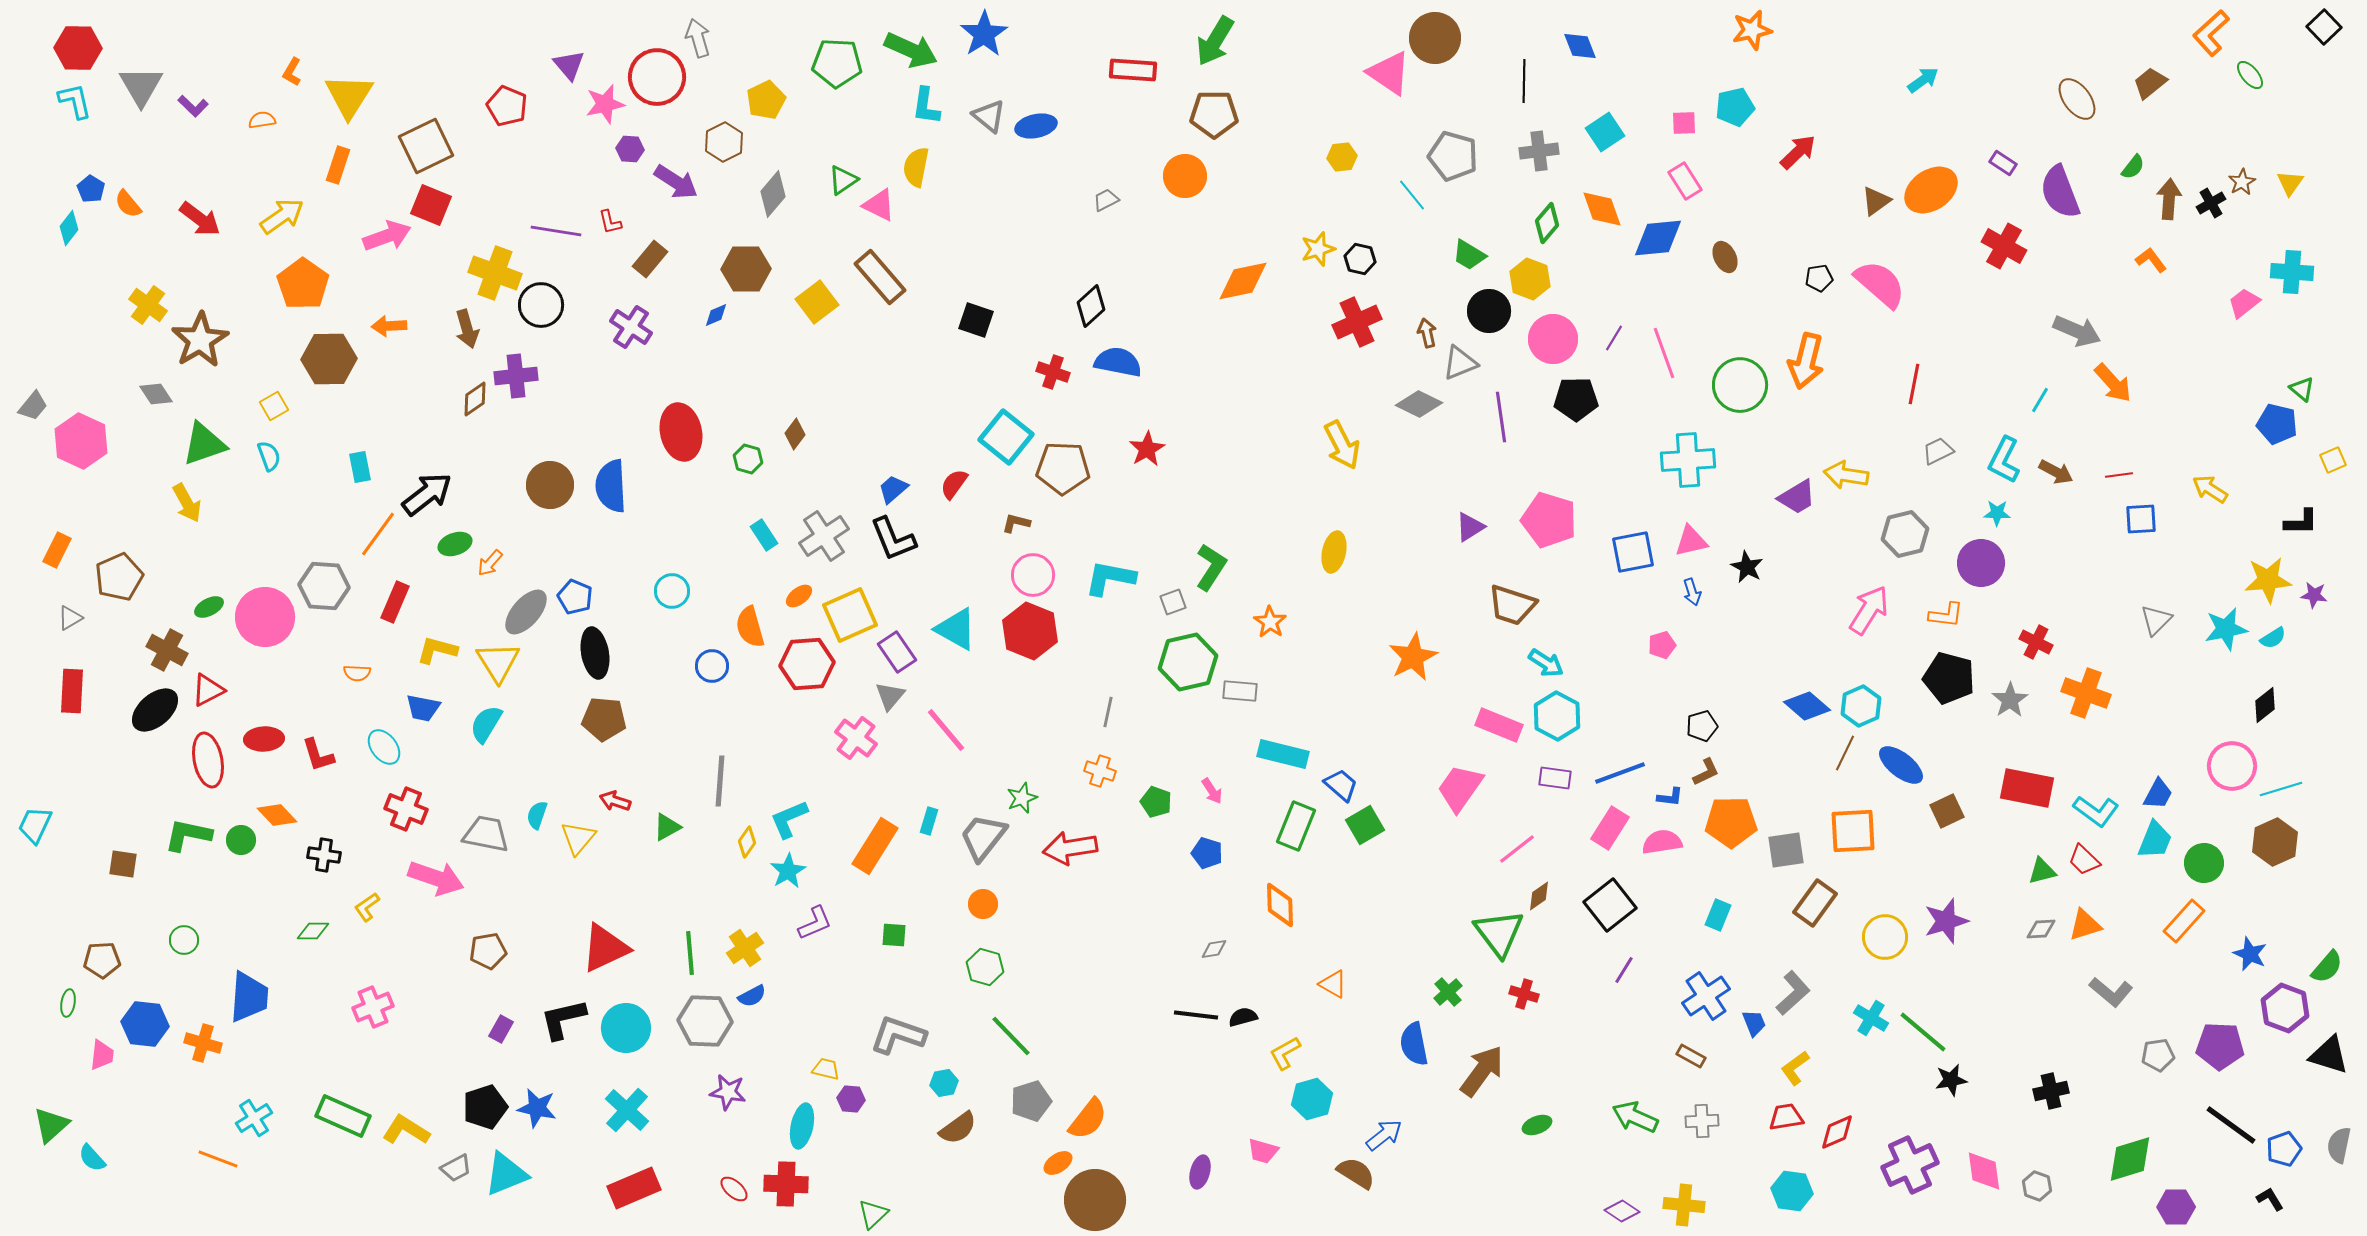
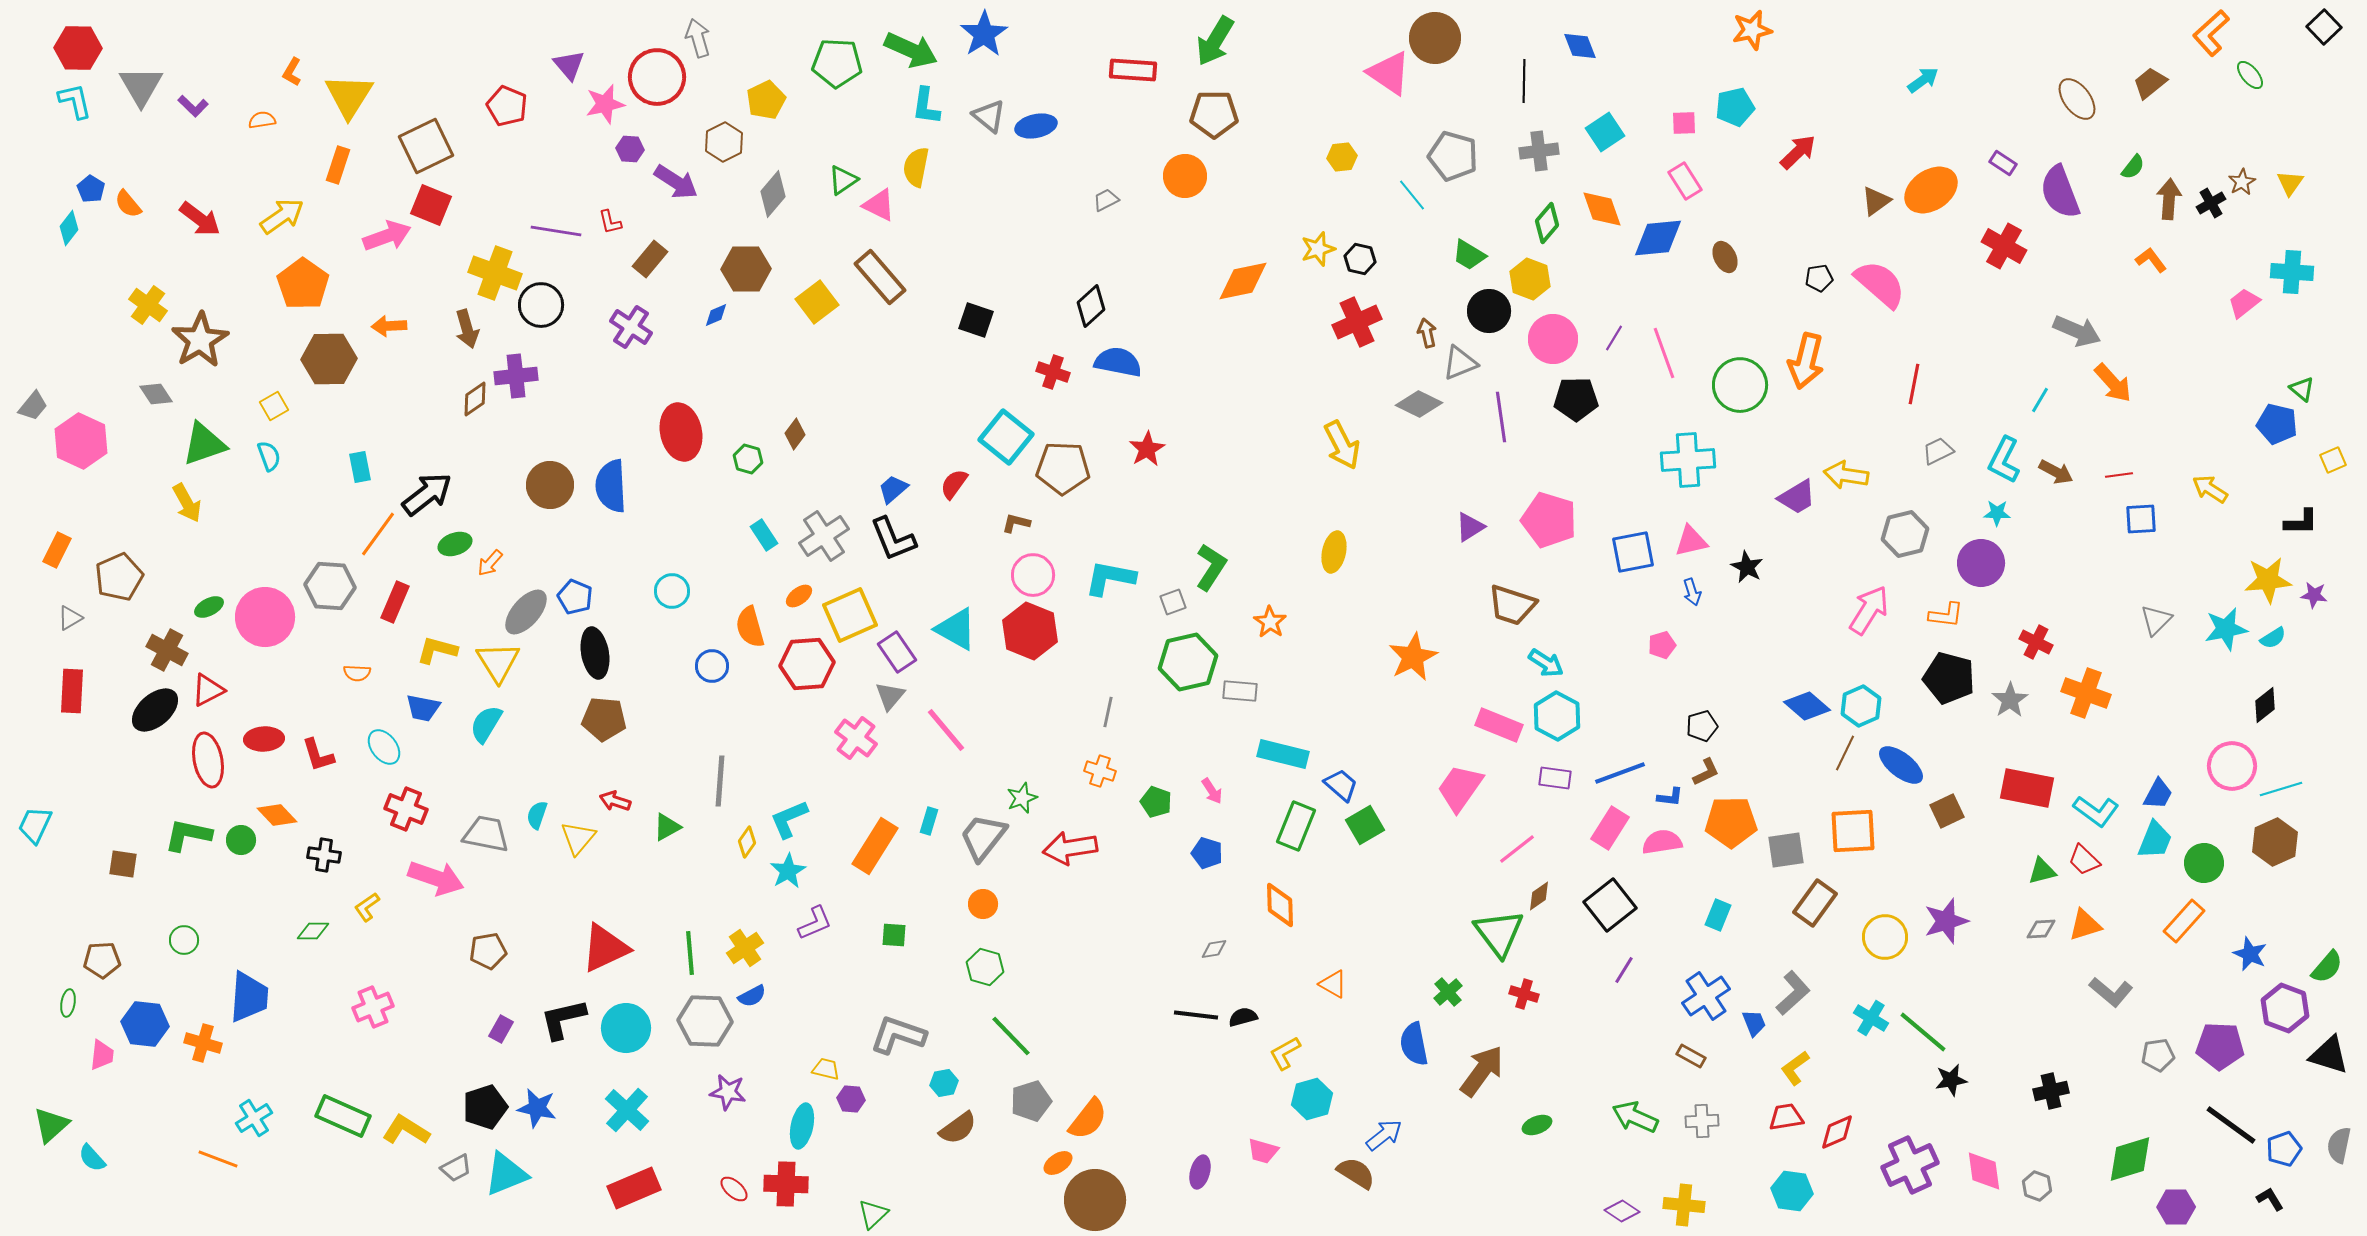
gray hexagon at (324, 586): moved 6 px right
